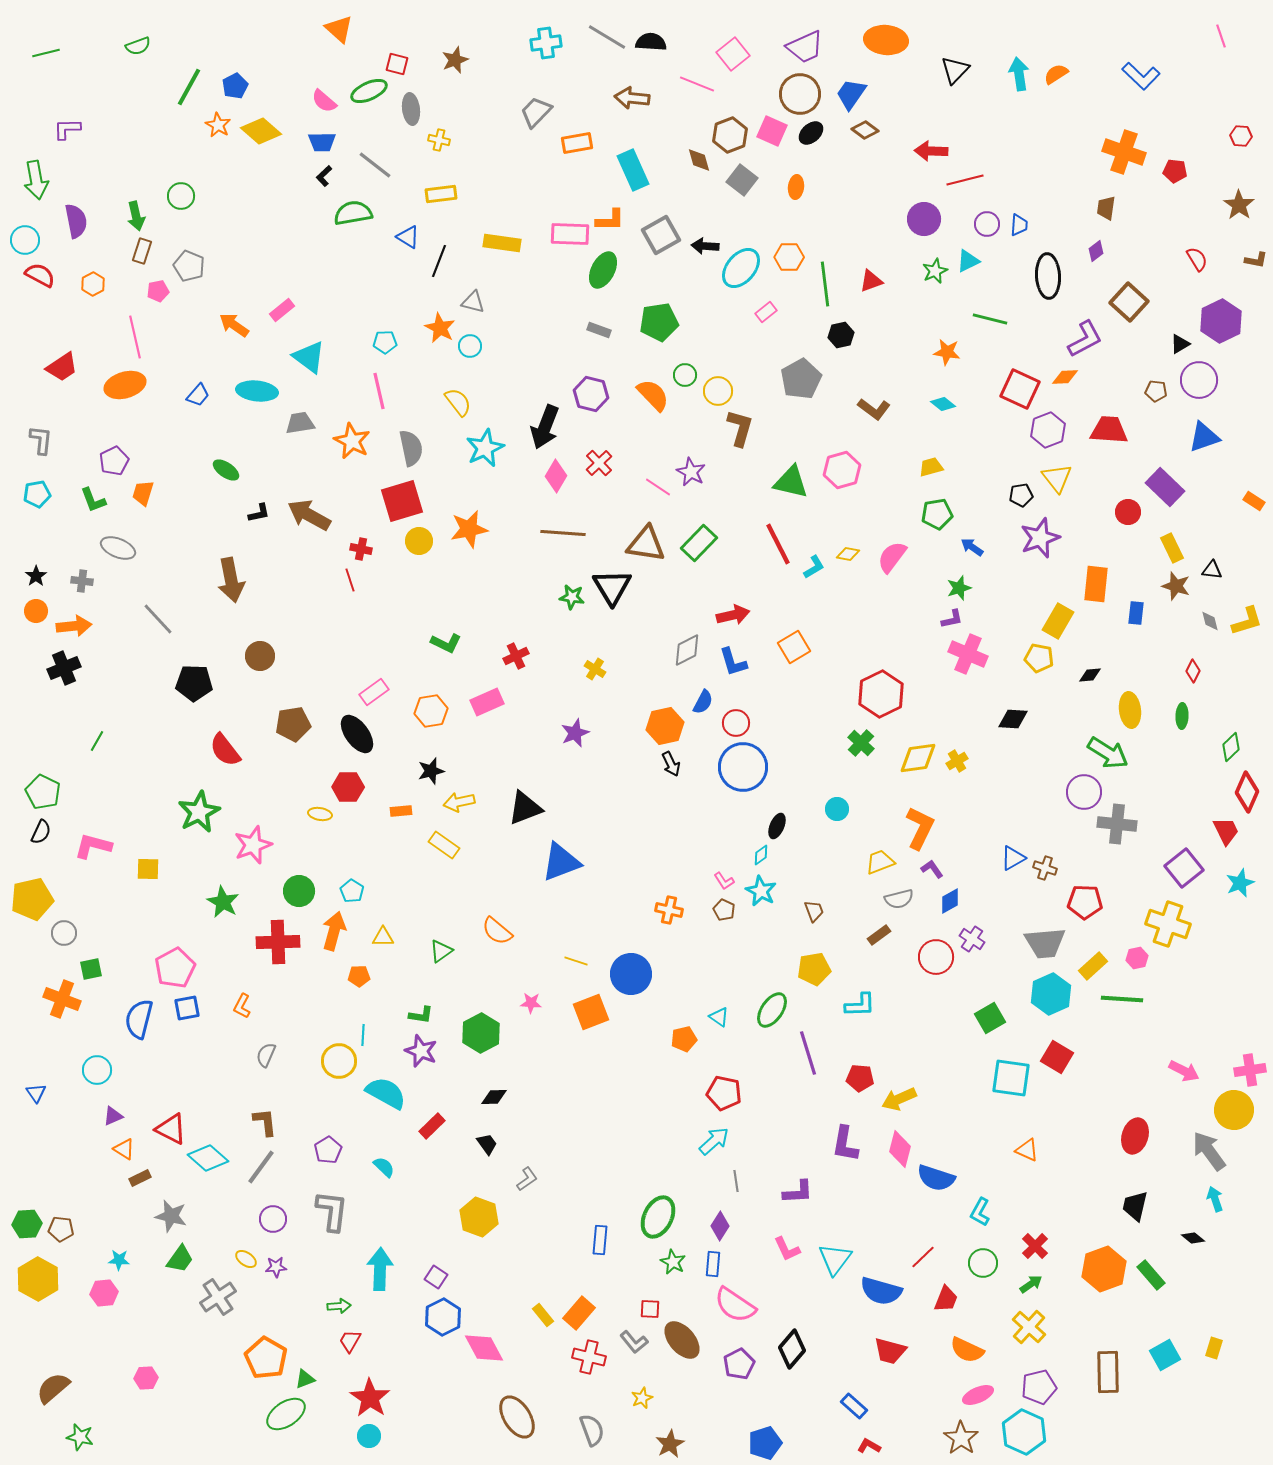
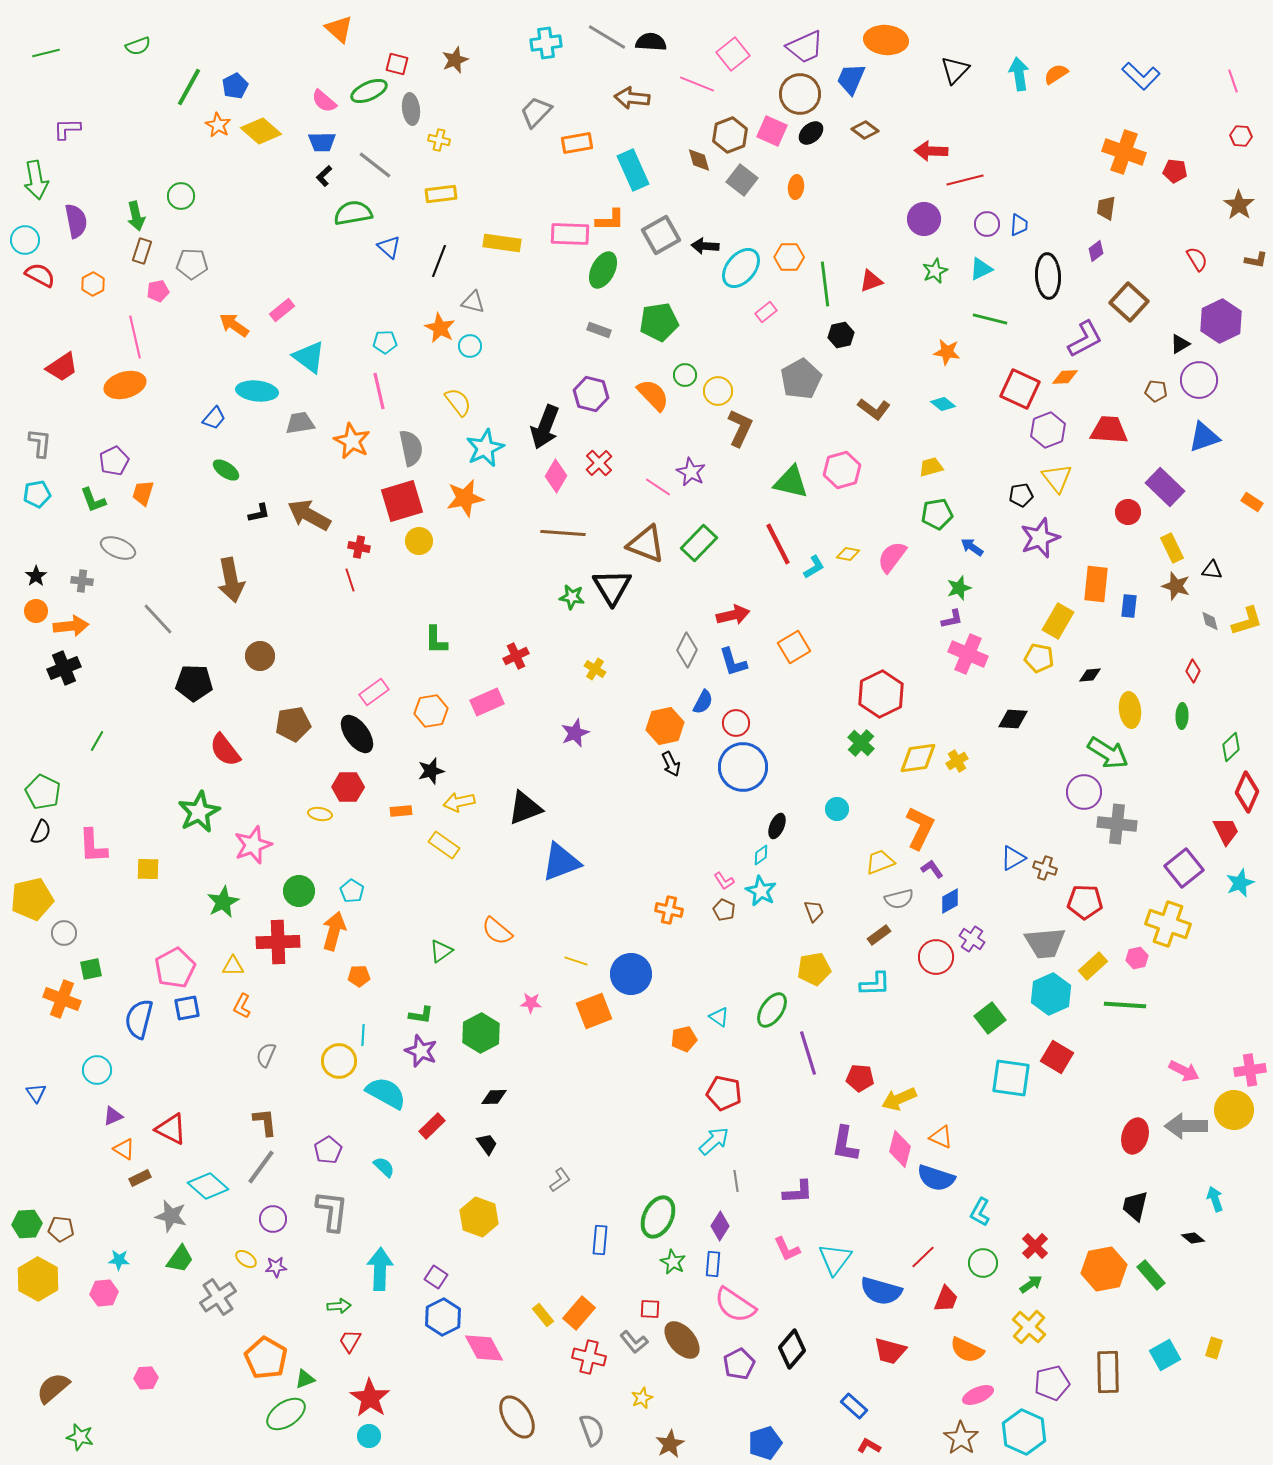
pink line at (1221, 36): moved 12 px right, 45 px down
blue trapezoid at (851, 94): moved 15 px up; rotated 12 degrees counterclockwise
blue triangle at (408, 237): moved 19 px left, 10 px down; rotated 10 degrees clockwise
cyan triangle at (968, 261): moved 13 px right, 8 px down
gray pentagon at (189, 266): moved 3 px right, 2 px up; rotated 20 degrees counterclockwise
blue trapezoid at (198, 395): moved 16 px right, 23 px down
brown L-shape at (740, 428): rotated 9 degrees clockwise
gray L-shape at (41, 440): moved 1 px left, 3 px down
orange rectangle at (1254, 501): moved 2 px left, 1 px down
orange star at (469, 529): moved 4 px left, 31 px up
brown triangle at (646, 544): rotated 12 degrees clockwise
red cross at (361, 549): moved 2 px left, 2 px up
blue rectangle at (1136, 613): moved 7 px left, 7 px up
orange arrow at (74, 626): moved 3 px left
green L-shape at (446, 643): moved 10 px left, 3 px up; rotated 64 degrees clockwise
gray diamond at (687, 650): rotated 36 degrees counterclockwise
pink L-shape at (93, 846): rotated 108 degrees counterclockwise
green star at (223, 902): rotated 16 degrees clockwise
yellow triangle at (383, 937): moved 150 px left, 29 px down
green line at (1122, 999): moved 3 px right, 6 px down
cyan L-shape at (860, 1005): moved 15 px right, 21 px up
orange square at (591, 1012): moved 3 px right, 1 px up
green square at (990, 1018): rotated 8 degrees counterclockwise
orange triangle at (1027, 1150): moved 86 px left, 13 px up
gray arrow at (1209, 1151): moved 23 px left, 25 px up; rotated 54 degrees counterclockwise
cyan diamond at (208, 1158): moved 28 px down
gray L-shape at (527, 1179): moved 33 px right, 1 px down
orange hexagon at (1104, 1269): rotated 9 degrees clockwise
purple pentagon at (1039, 1387): moved 13 px right, 4 px up
